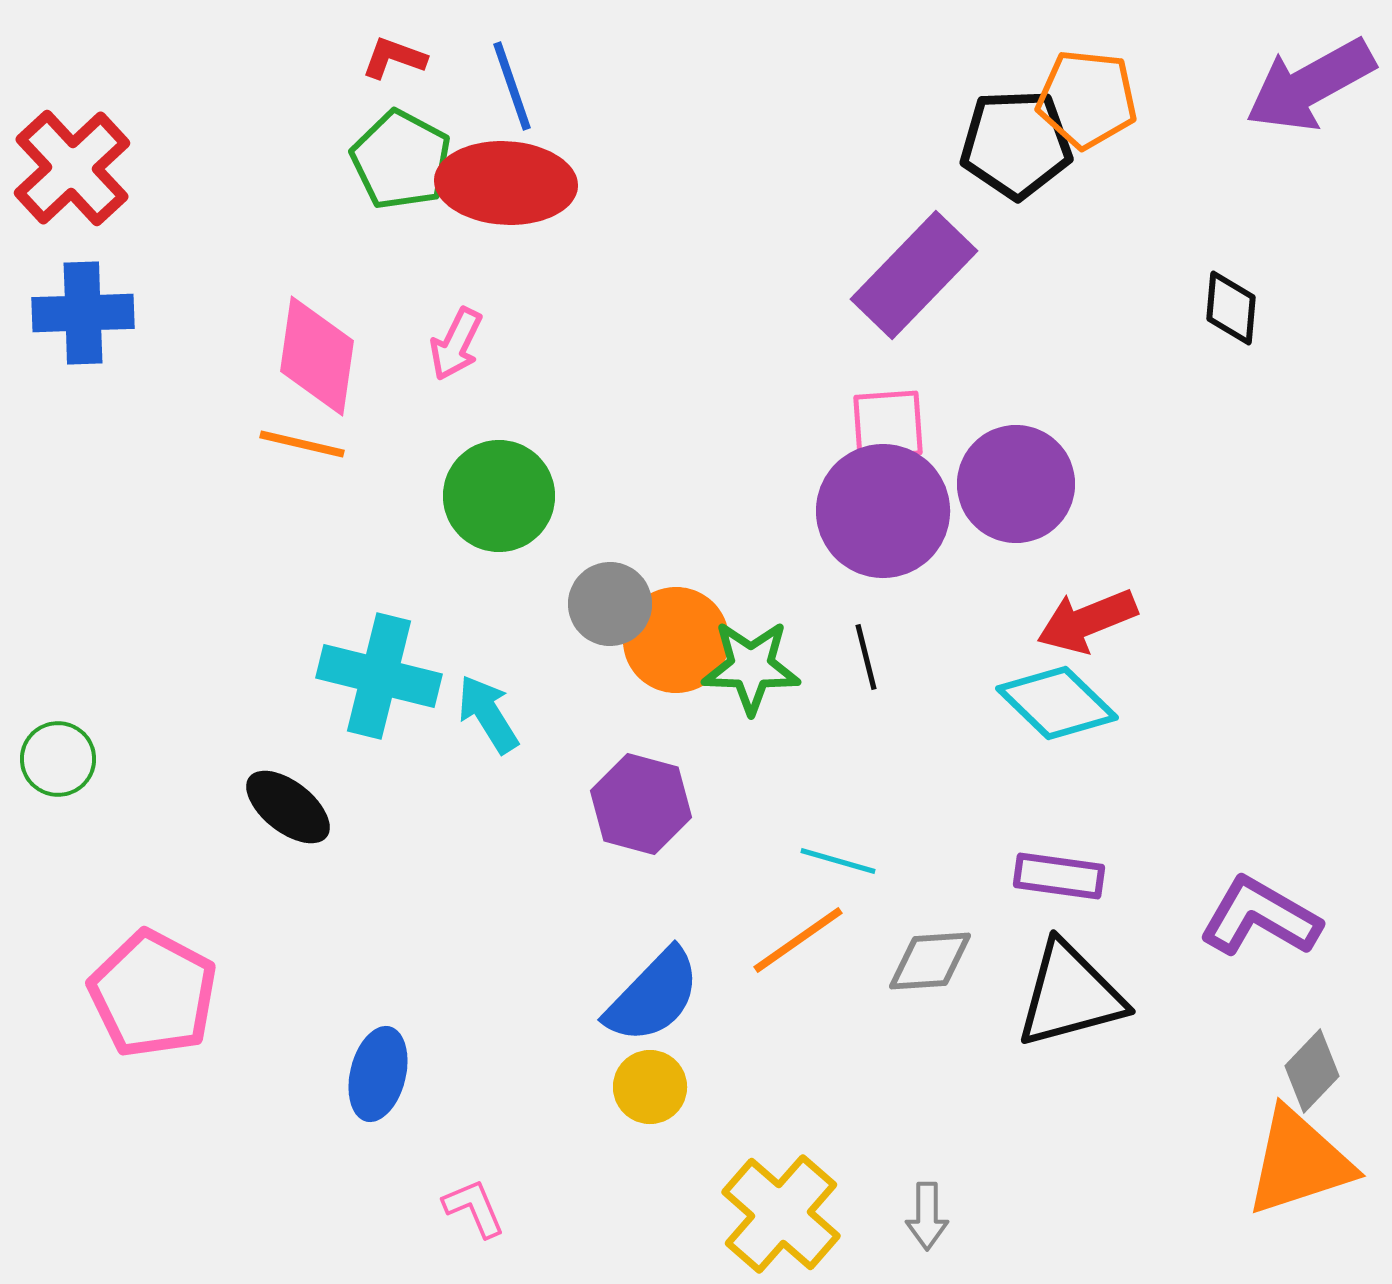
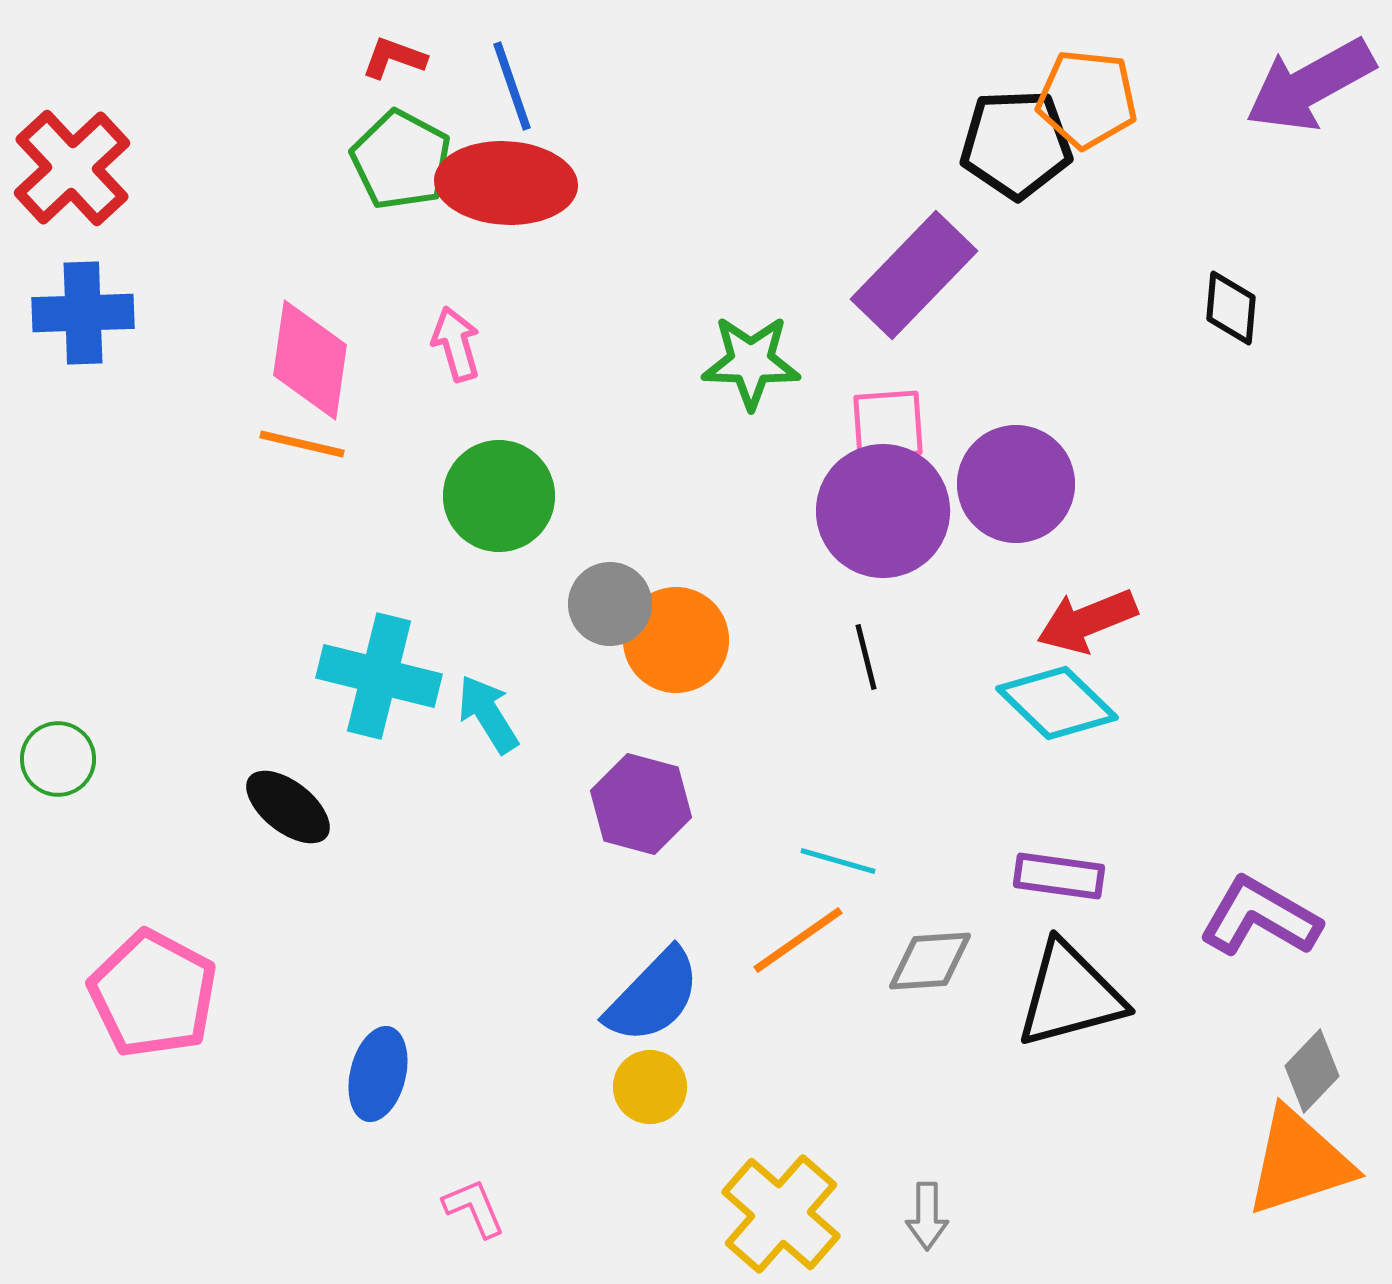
pink arrow at (456, 344): rotated 138 degrees clockwise
pink diamond at (317, 356): moved 7 px left, 4 px down
green star at (751, 667): moved 305 px up
